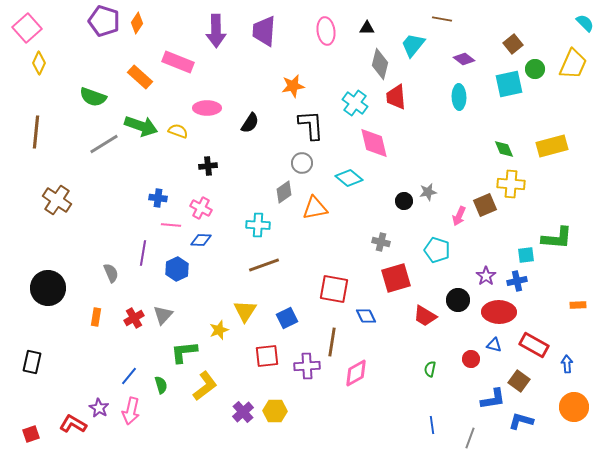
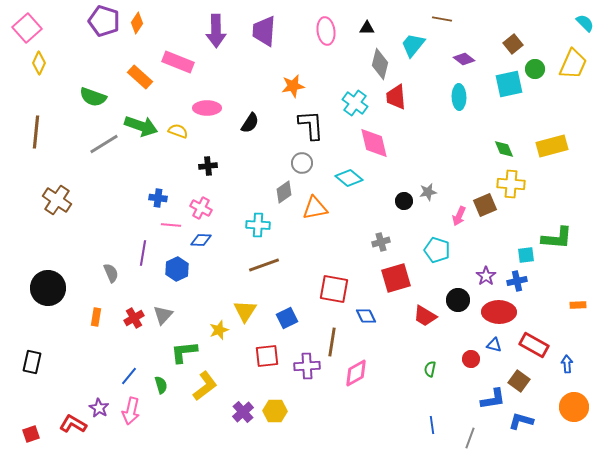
gray cross at (381, 242): rotated 30 degrees counterclockwise
